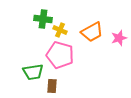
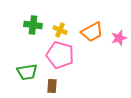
green cross: moved 10 px left, 6 px down
green trapezoid: moved 6 px left
